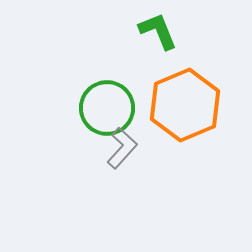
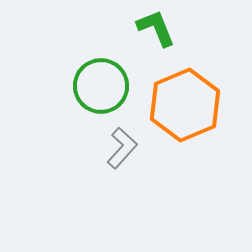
green L-shape: moved 2 px left, 3 px up
green circle: moved 6 px left, 22 px up
